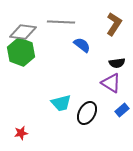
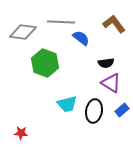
brown L-shape: rotated 70 degrees counterclockwise
blue semicircle: moved 1 px left, 7 px up
green hexagon: moved 24 px right, 11 px down
black semicircle: moved 11 px left
cyan trapezoid: moved 6 px right, 1 px down
black ellipse: moved 7 px right, 2 px up; rotated 20 degrees counterclockwise
red star: rotated 16 degrees clockwise
